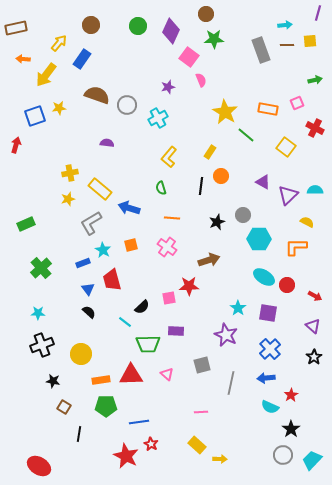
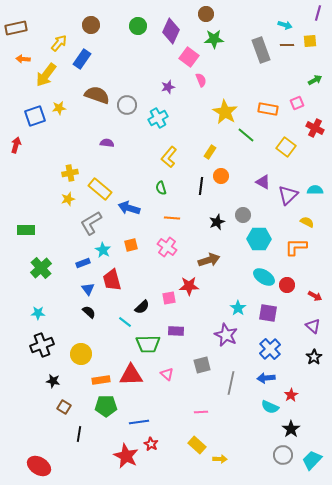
cyan arrow at (285, 25): rotated 24 degrees clockwise
green arrow at (315, 80): rotated 16 degrees counterclockwise
green rectangle at (26, 224): moved 6 px down; rotated 24 degrees clockwise
